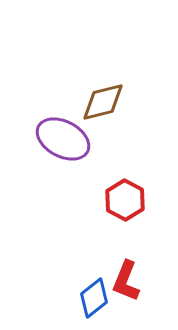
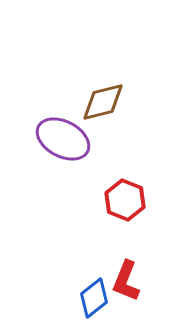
red hexagon: rotated 6 degrees counterclockwise
